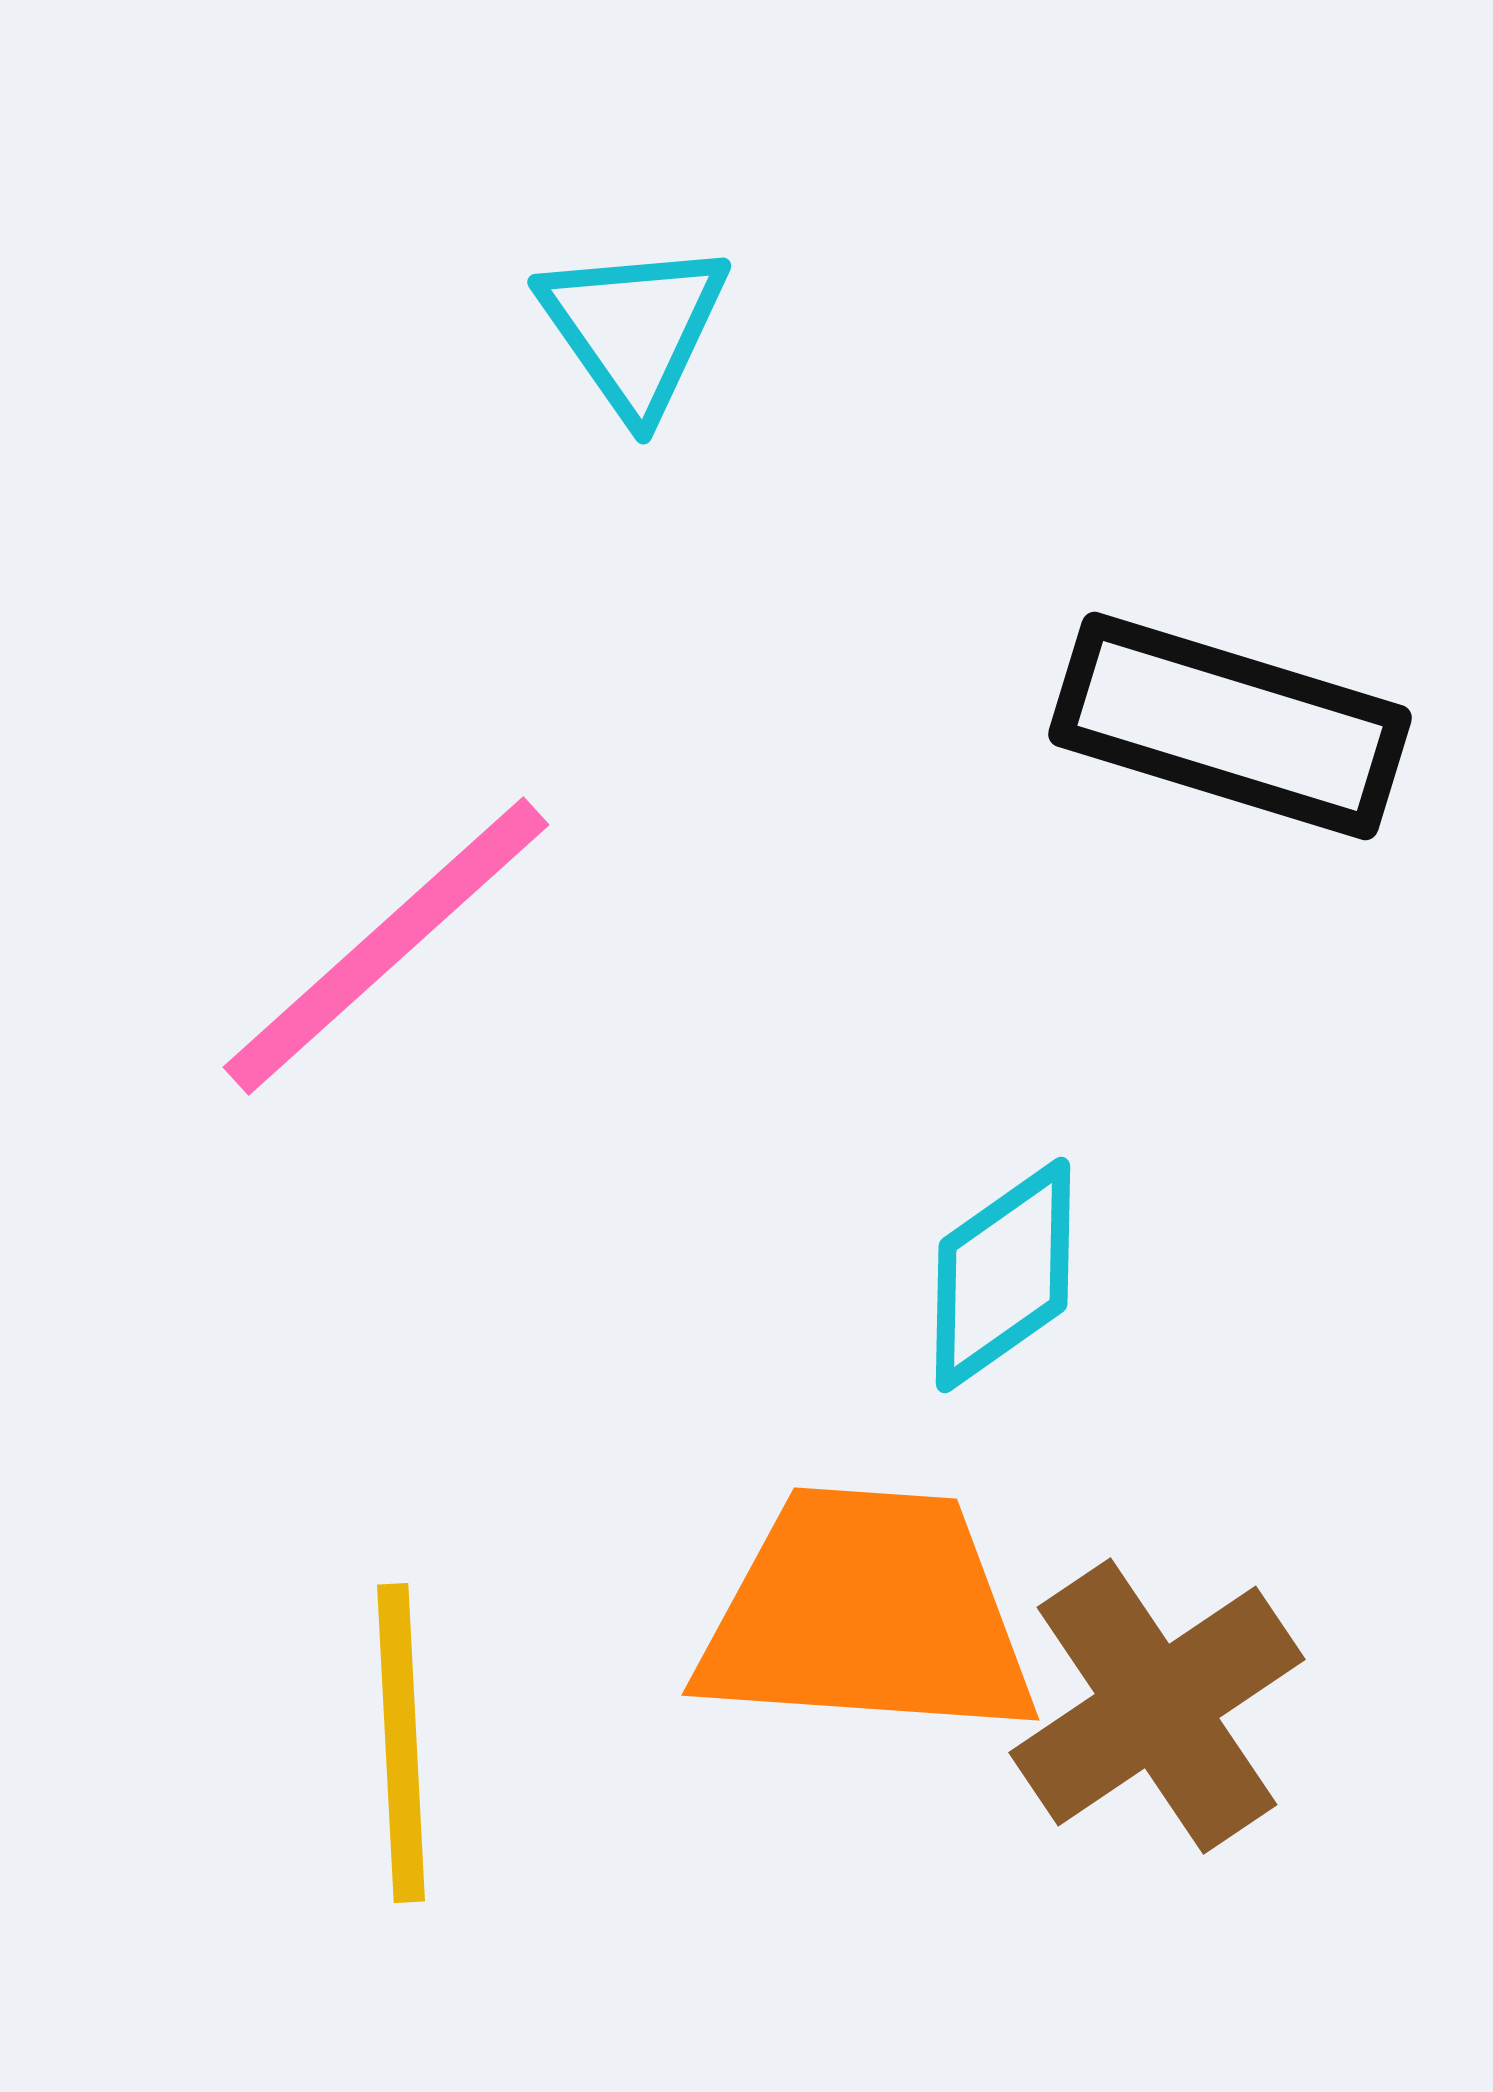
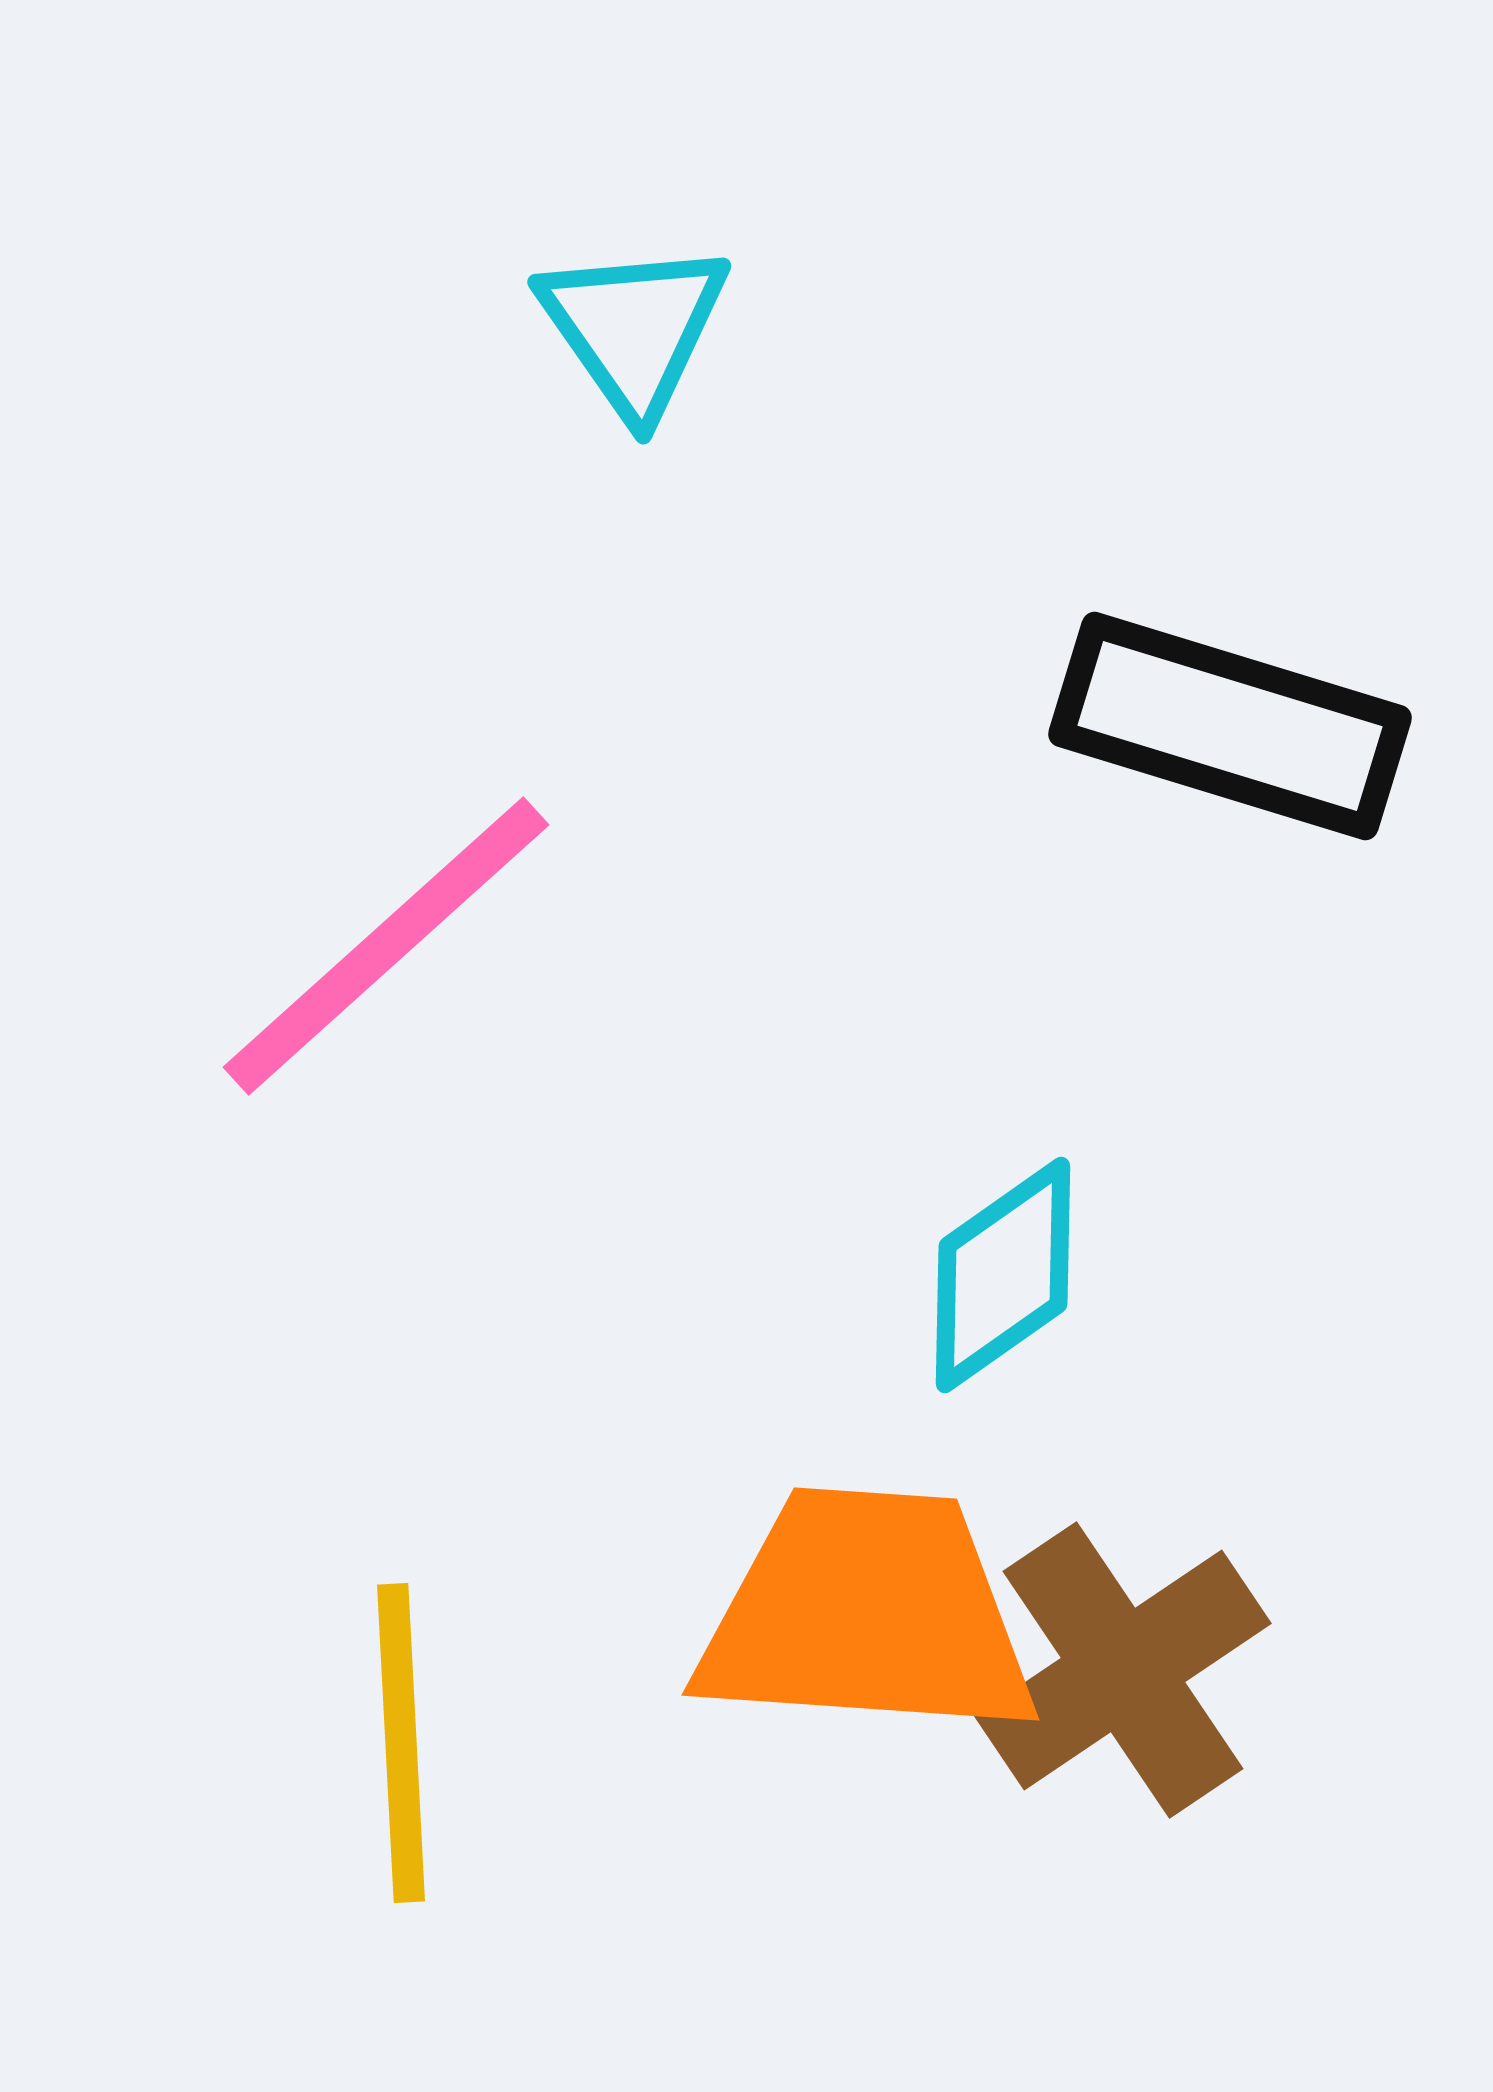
brown cross: moved 34 px left, 36 px up
